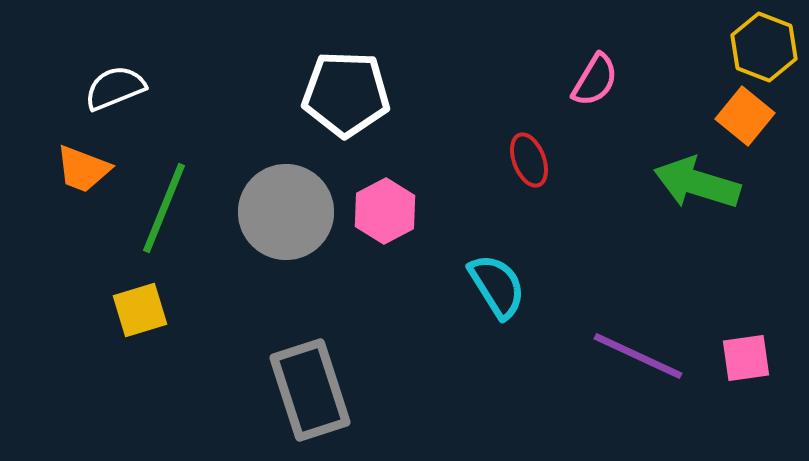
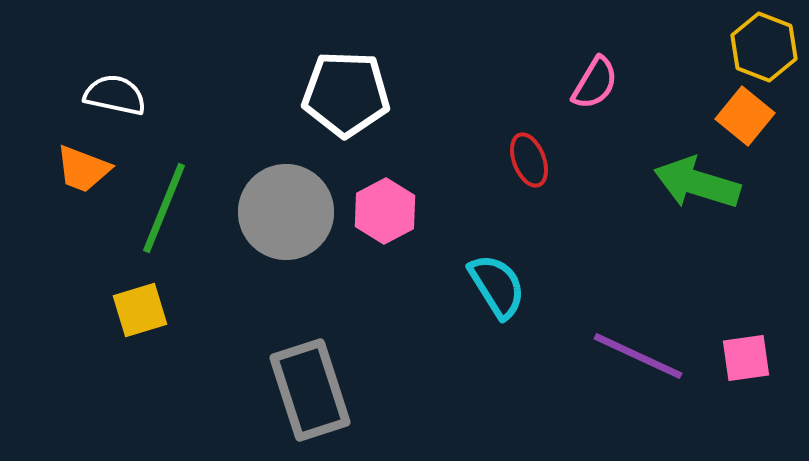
pink semicircle: moved 3 px down
white semicircle: moved 7 px down; rotated 34 degrees clockwise
